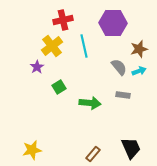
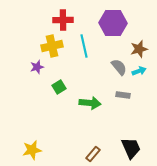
red cross: rotated 12 degrees clockwise
yellow cross: rotated 25 degrees clockwise
purple star: rotated 16 degrees clockwise
